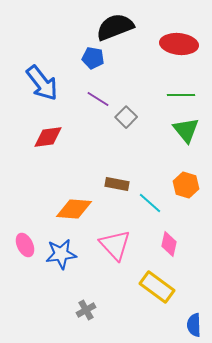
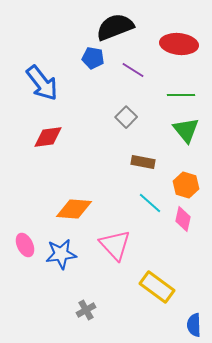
purple line: moved 35 px right, 29 px up
brown rectangle: moved 26 px right, 22 px up
pink diamond: moved 14 px right, 25 px up
